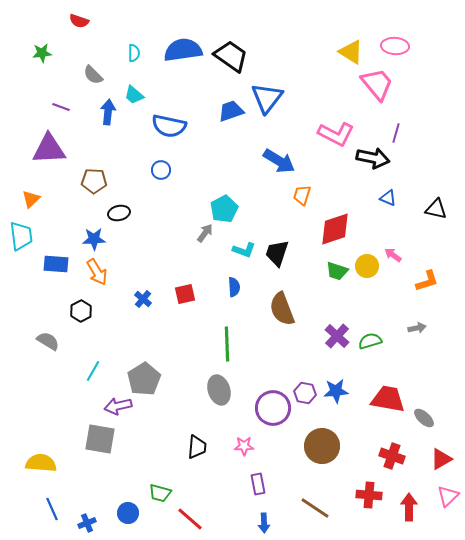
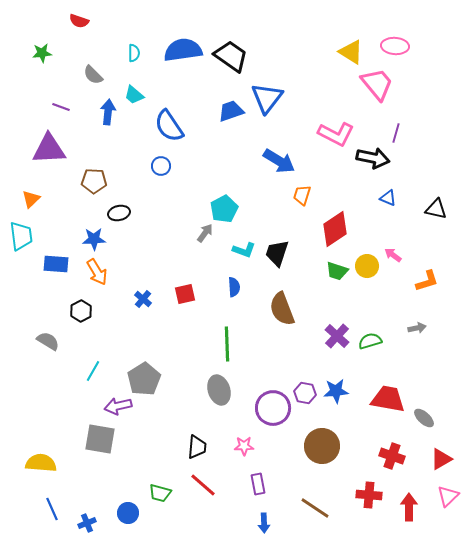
blue semicircle at (169, 126): rotated 44 degrees clockwise
blue circle at (161, 170): moved 4 px up
red diamond at (335, 229): rotated 15 degrees counterclockwise
red line at (190, 519): moved 13 px right, 34 px up
